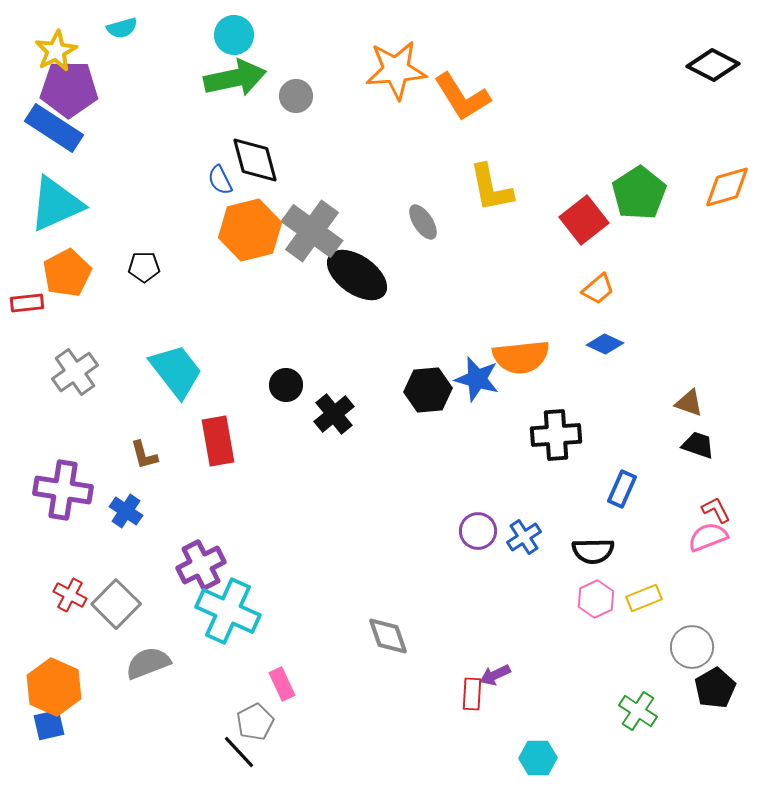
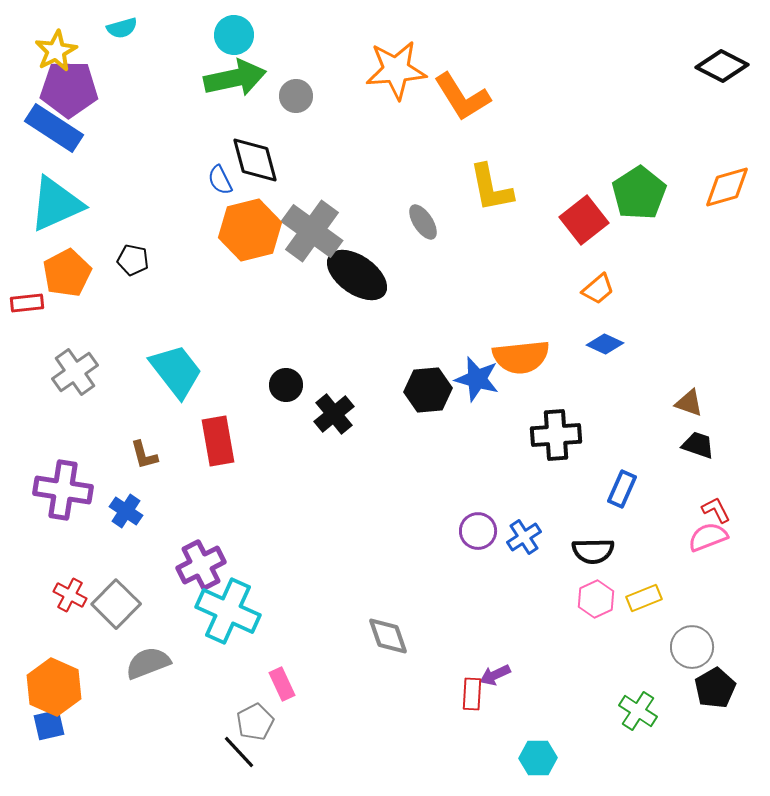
black diamond at (713, 65): moved 9 px right, 1 px down
black pentagon at (144, 267): moved 11 px left, 7 px up; rotated 12 degrees clockwise
